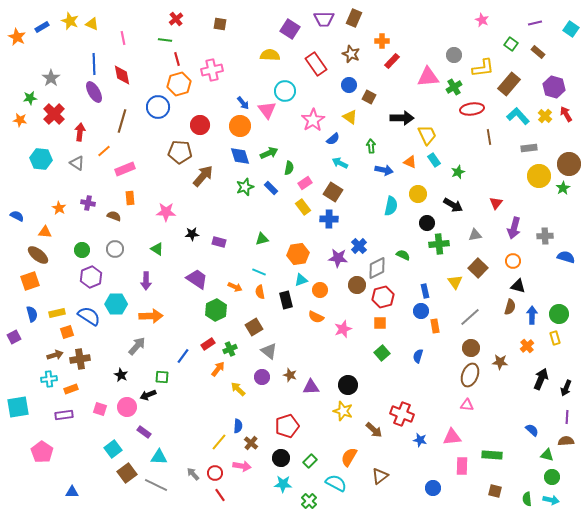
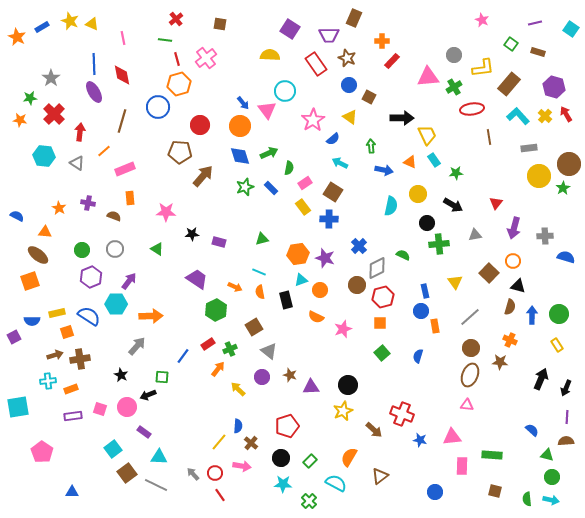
purple trapezoid at (324, 19): moved 5 px right, 16 px down
brown rectangle at (538, 52): rotated 24 degrees counterclockwise
brown star at (351, 54): moved 4 px left, 4 px down
pink cross at (212, 70): moved 6 px left, 12 px up; rotated 25 degrees counterclockwise
cyan hexagon at (41, 159): moved 3 px right, 3 px up
green star at (458, 172): moved 2 px left, 1 px down; rotated 16 degrees clockwise
purple star at (338, 258): moved 13 px left; rotated 12 degrees clockwise
brown square at (478, 268): moved 11 px right, 5 px down
purple arrow at (146, 281): moved 17 px left; rotated 144 degrees counterclockwise
blue semicircle at (32, 314): moved 7 px down; rotated 105 degrees clockwise
yellow rectangle at (555, 338): moved 2 px right, 7 px down; rotated 16 degrees counterclockwise
orange cross at (527, 346): moved 17 px left, 6 px up; rotated 24 degrees counterclockwise
cyan cross at (49, 379): moved 1 px left, 2 px down
yellow star at (343, 411): rotated 30 degrees clockwise
purple rectangle at (64, 415): moved 9 px right, 1 px down
blue circle at (433, 488): moved 2 px right, 4 px down
